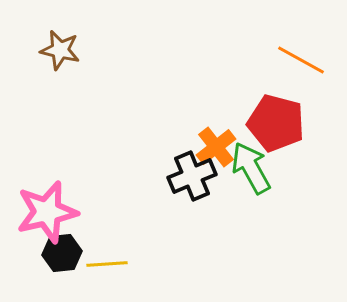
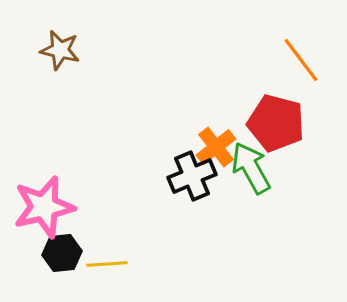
orange line: rotated 24 degrees clockwise
pink star: moved 3 px left, 5 px up
